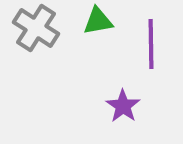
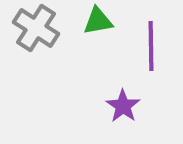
purple line: moved 2 px down
